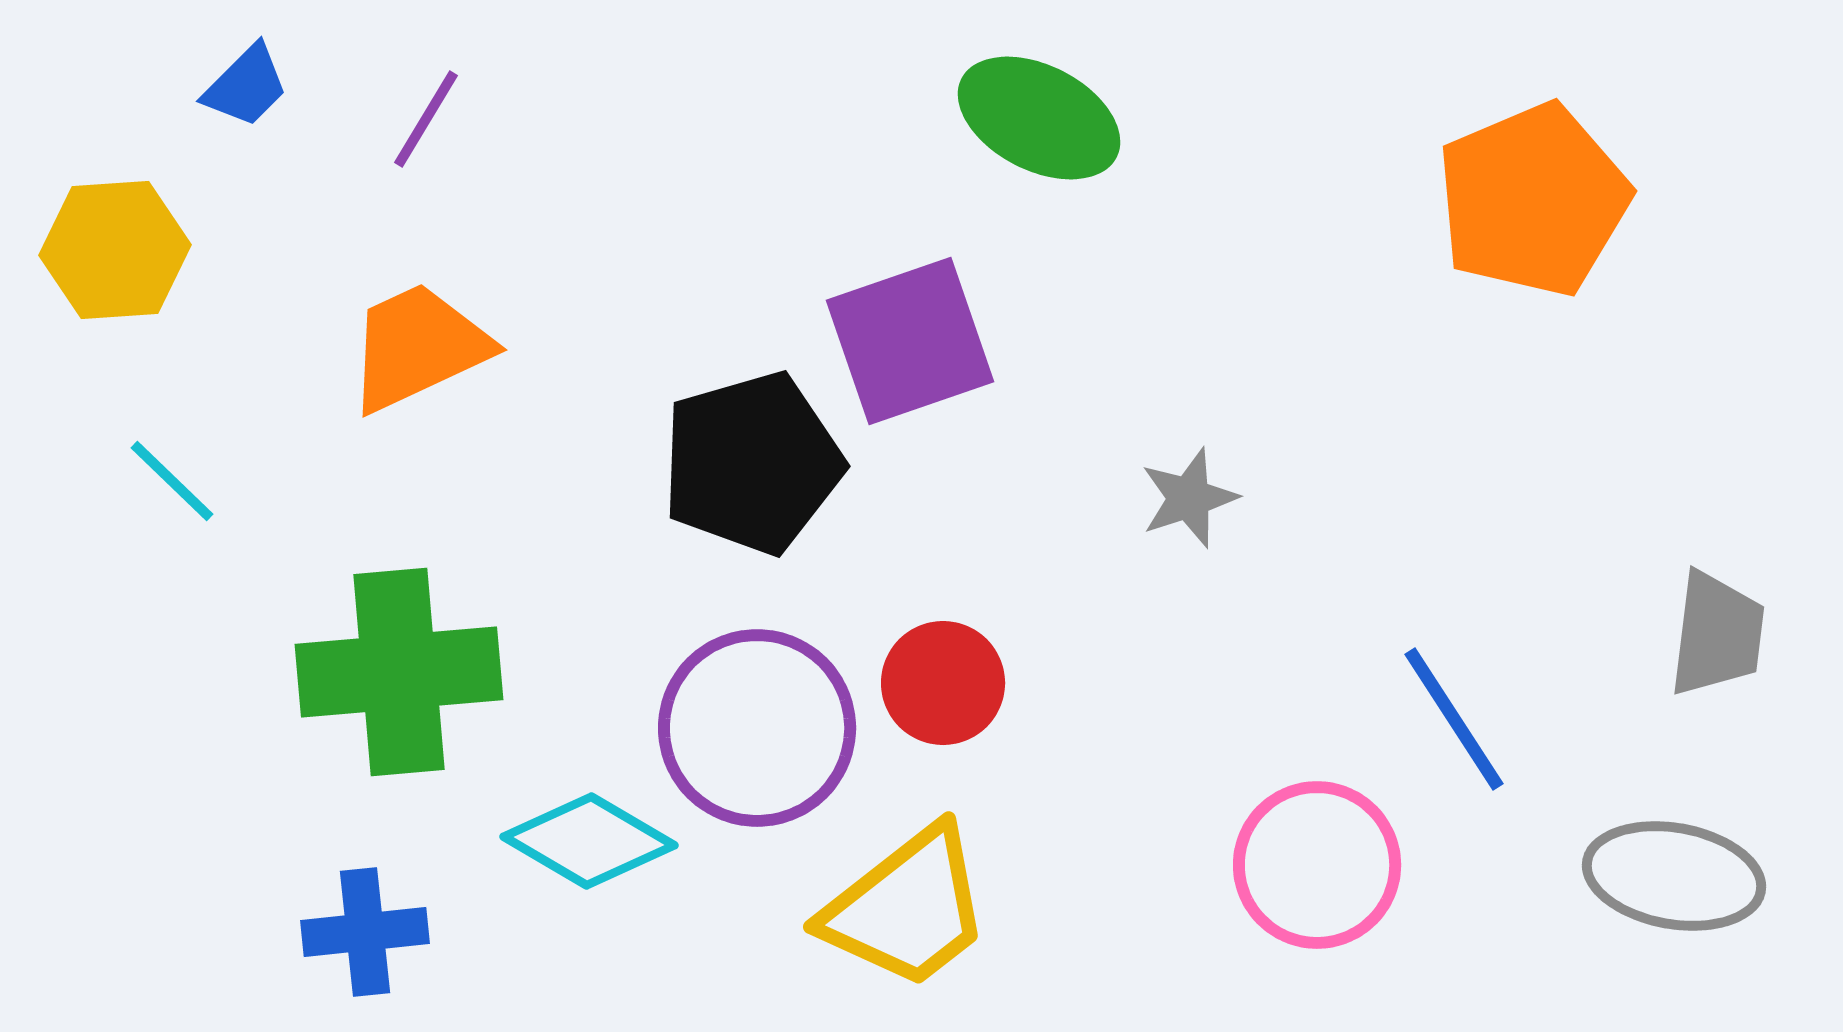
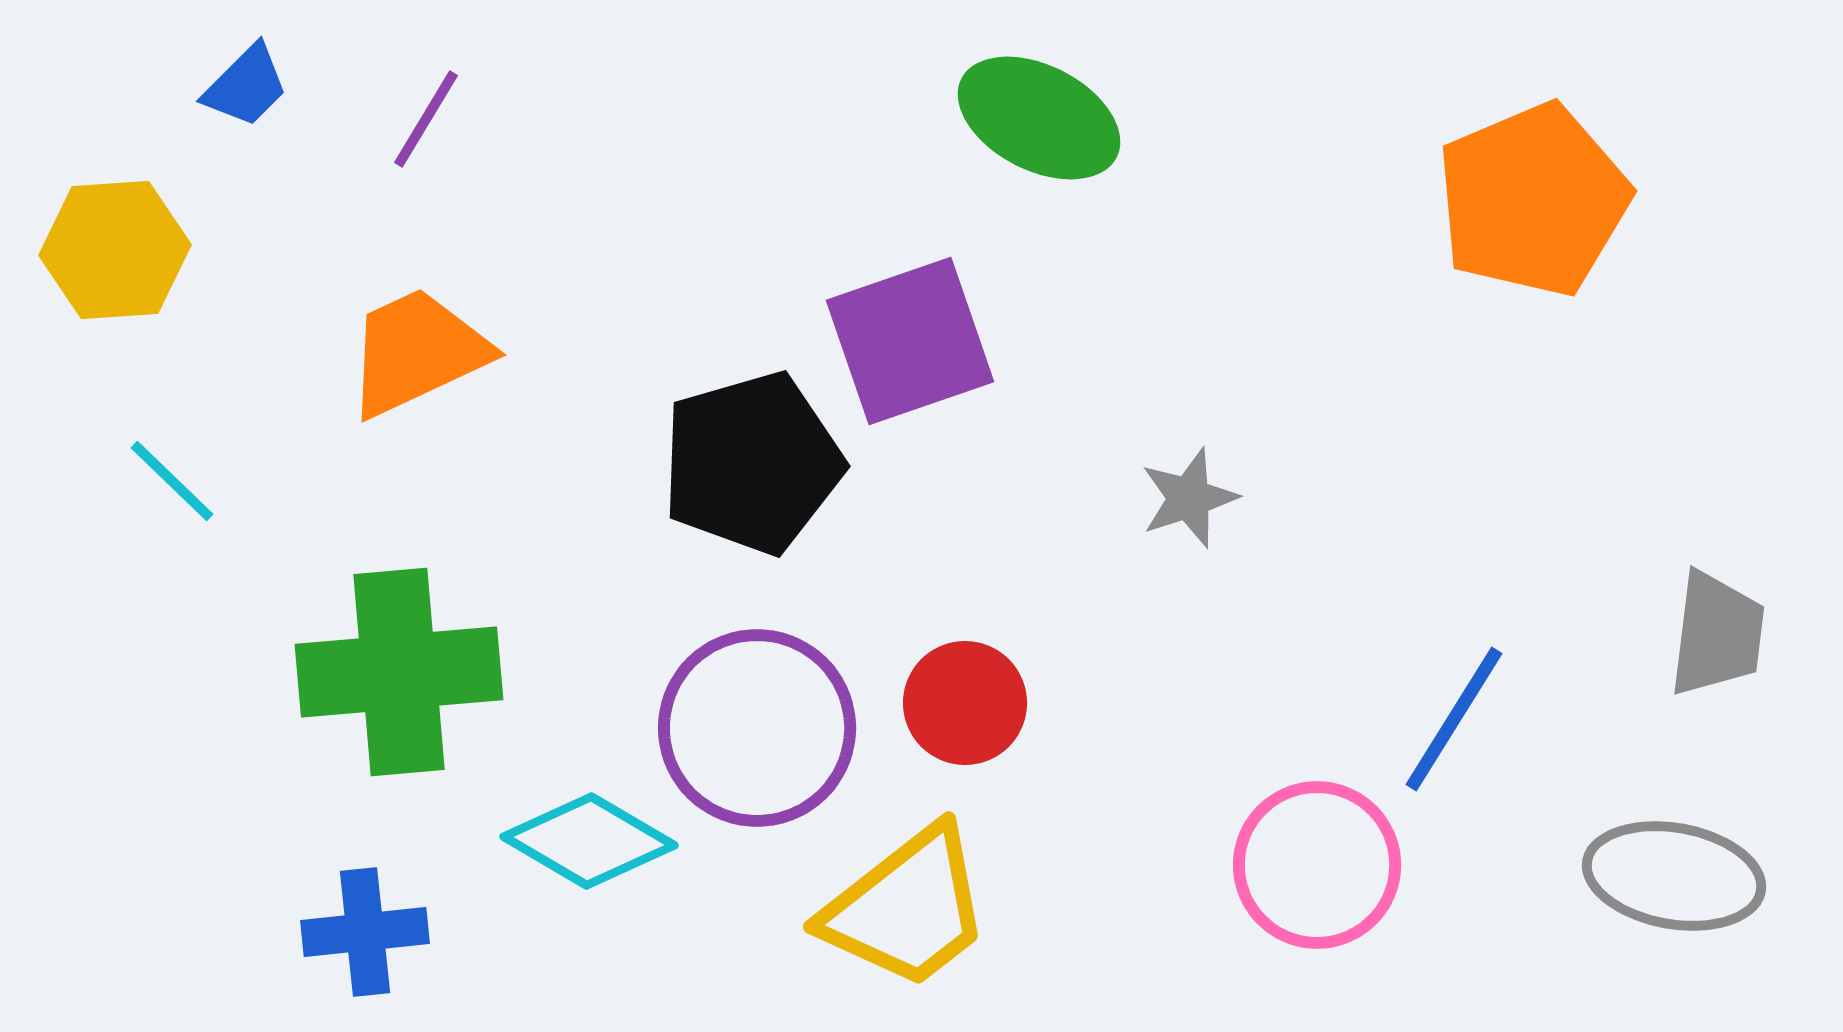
orange trapezoid: moved 1 px left, 5 px down
red circle: moved 22 px right, 20 px down
blue line: rotated 65 degrees clockwise
